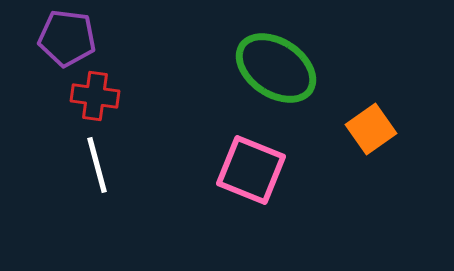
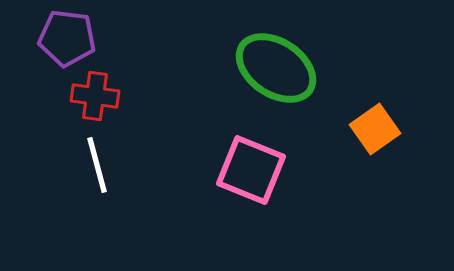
orange square: moved 4 px right
